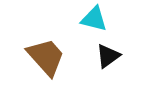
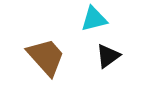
cyan triangle: rotated 28 degrees counterclockwise
